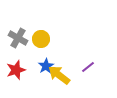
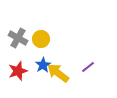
blue star: moved 3 px left, 1 px up
red star: moved 2 px right, 1 px down
yellow arrow: moved 1 px left, 2 px up
